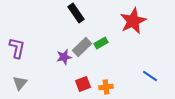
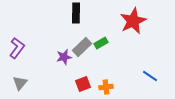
black rectangle: rotated 36 degrees clockwise
purple L-shape: rotated 25 degrees clockwise
